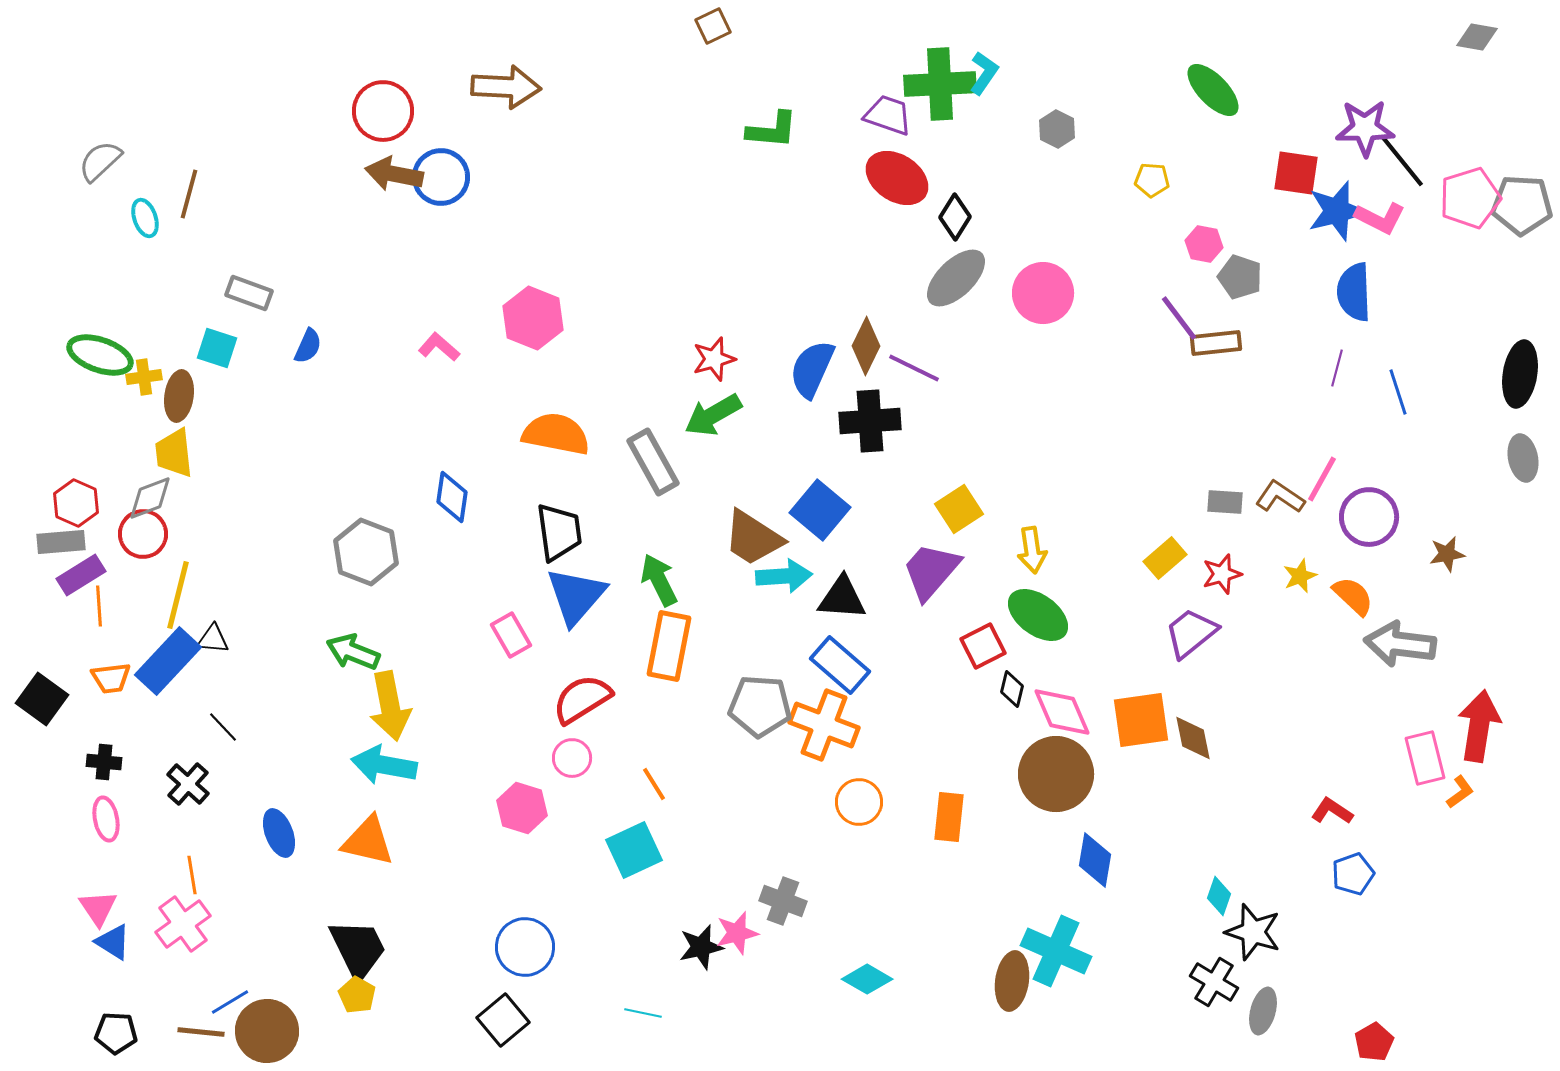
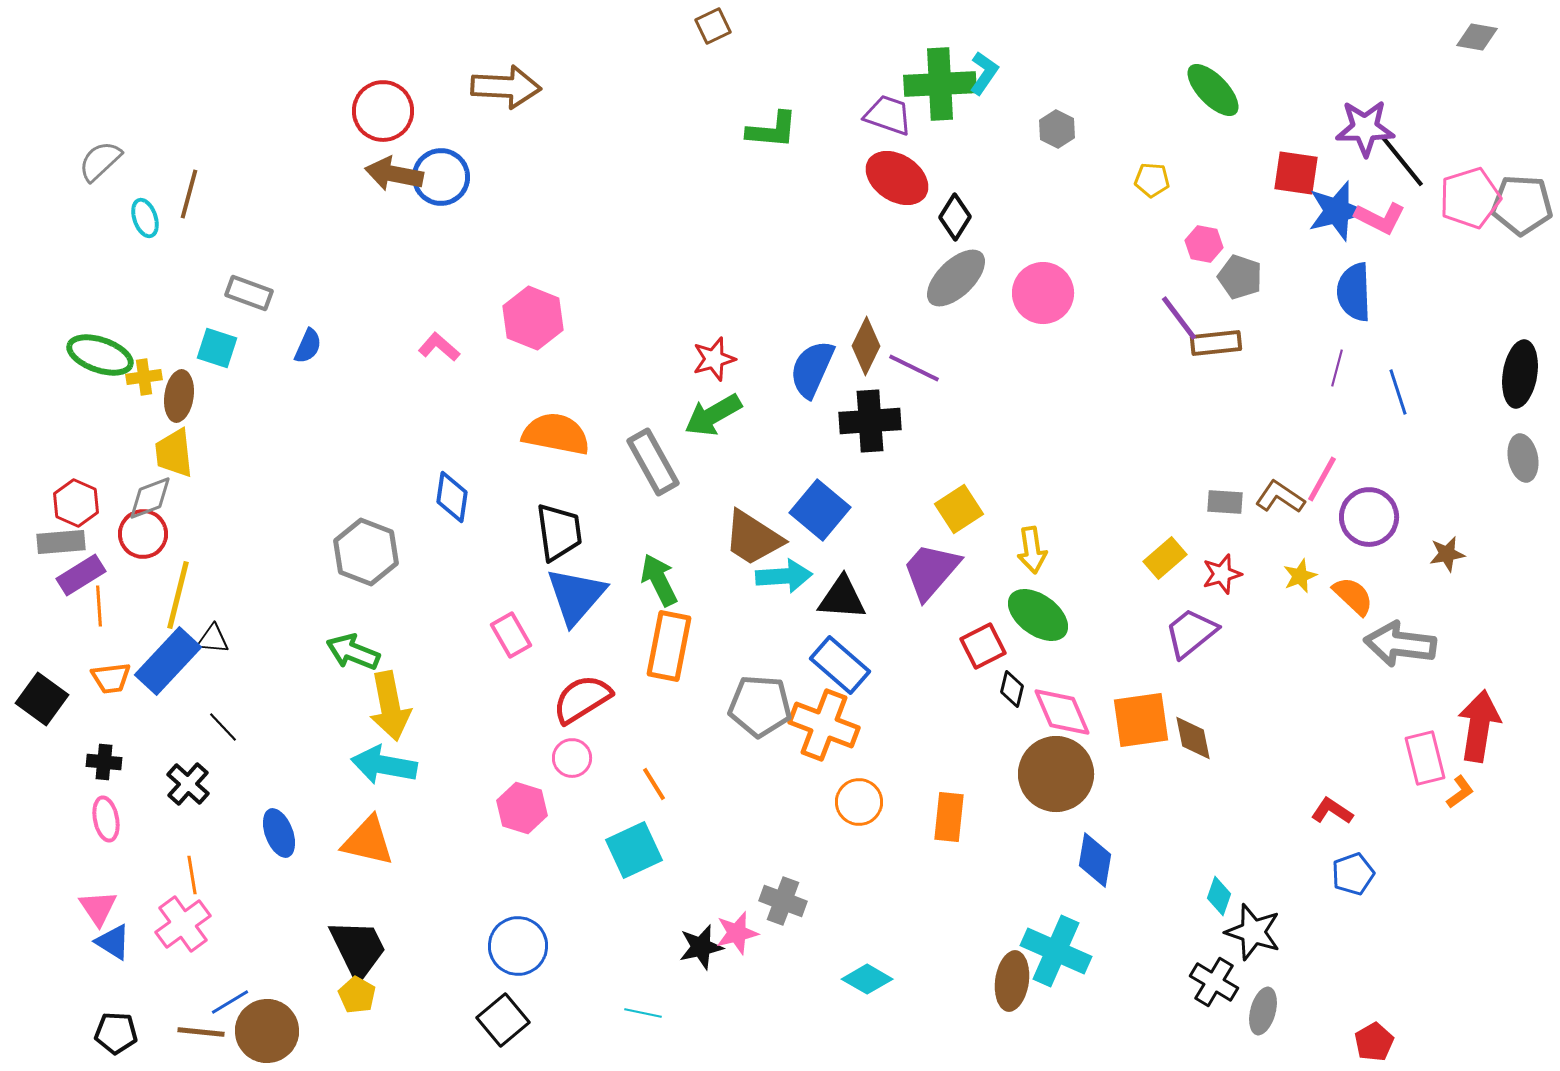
blue circle at (525, 947): moved 7 px left, 1 px up
